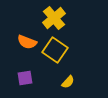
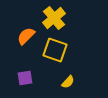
orange semicircle: moved 1 px left, 6 px up; rotated 114 degrees clockwise
yellow square: rotated 15 degrees counterclockwise
